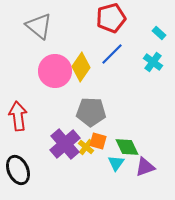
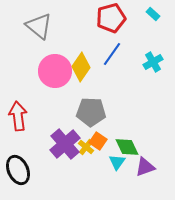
cyan rectangle: moved 6 px left, 19 px up
blue line: rotated 10 degrees counterclockwise
cyan cross: rotated 24 degrees clockwise
orange square: rotated 18 degrees clockwise
cyan triangle: moved 1 px right, 1 px up
